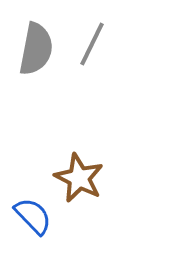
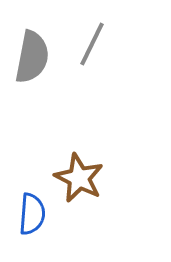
gray semicircle: moved 4 px left, 8 px down
blue semicircle: moved 1 px left, 2 px up; rotated 48 degrees clockwise
